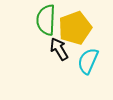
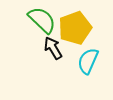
green semicircle: moved 4 px left; rotated 132 degrees clockwise
black arrow: moved 6 px left, 1 px up
